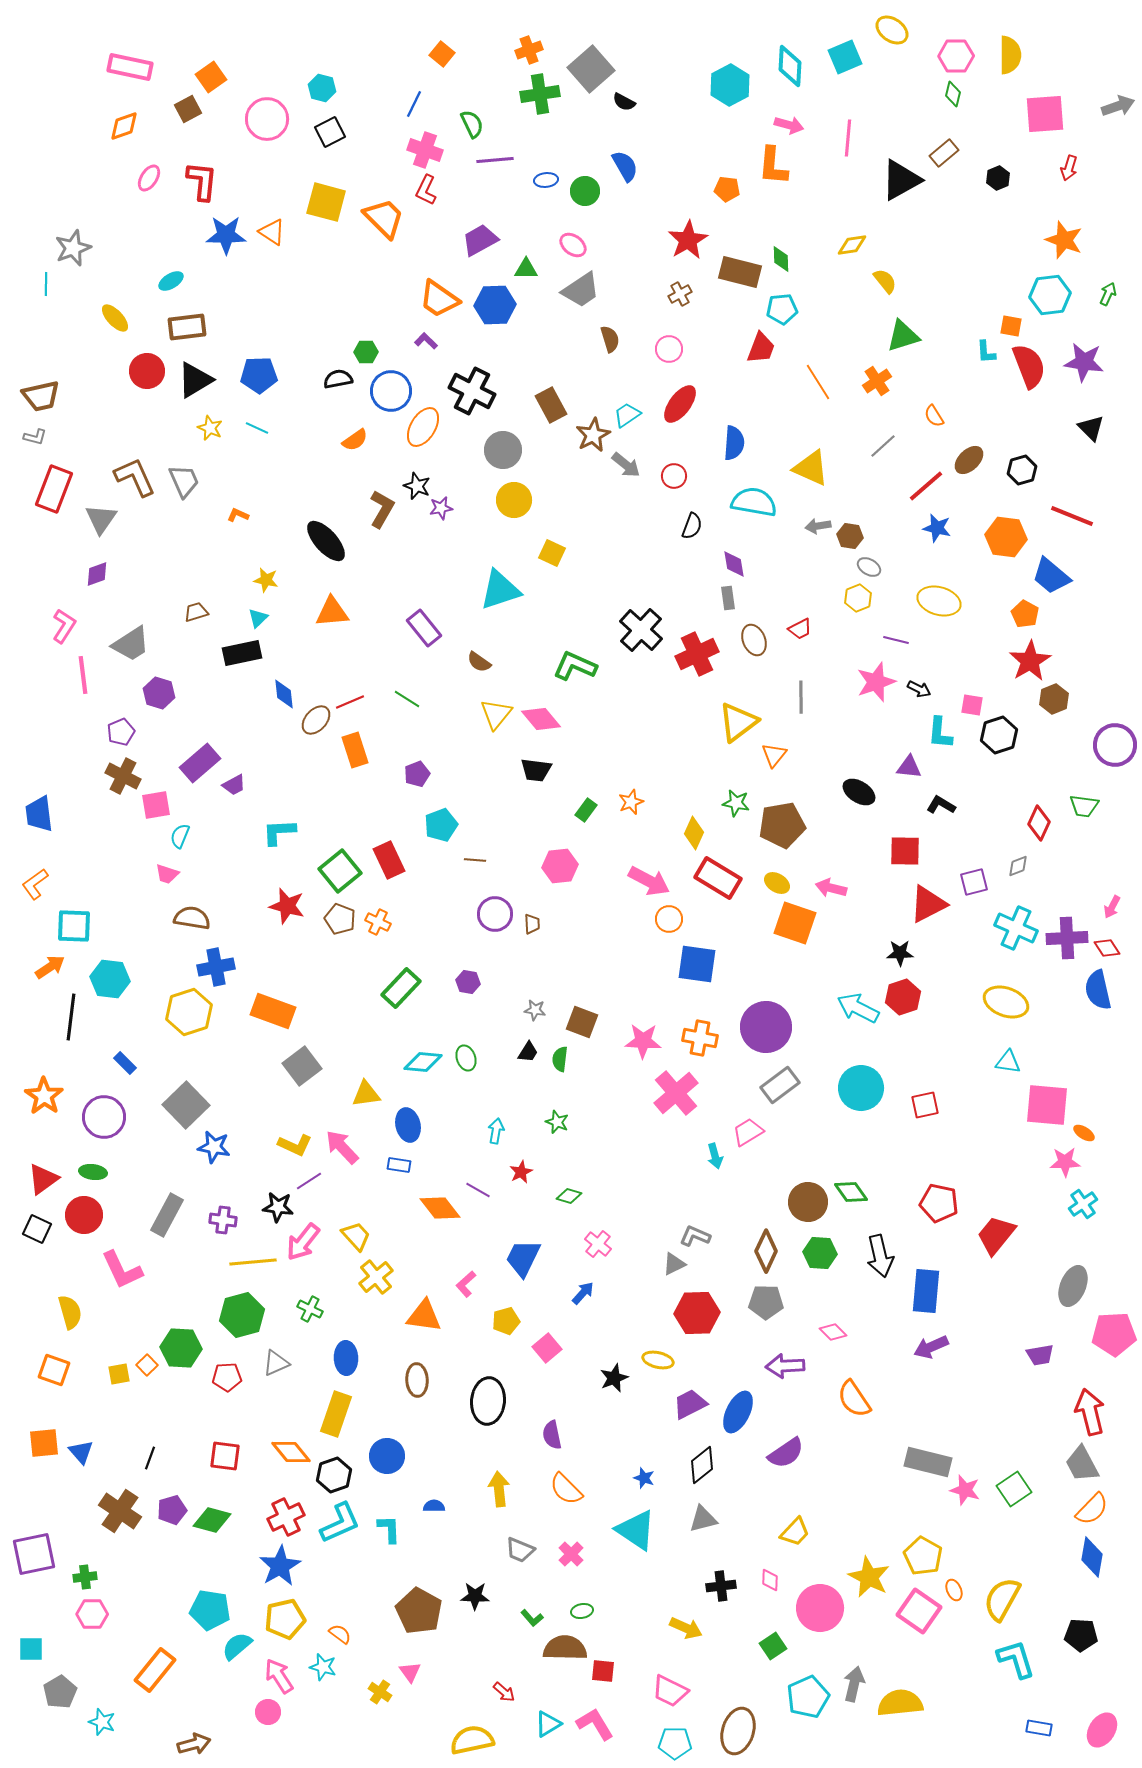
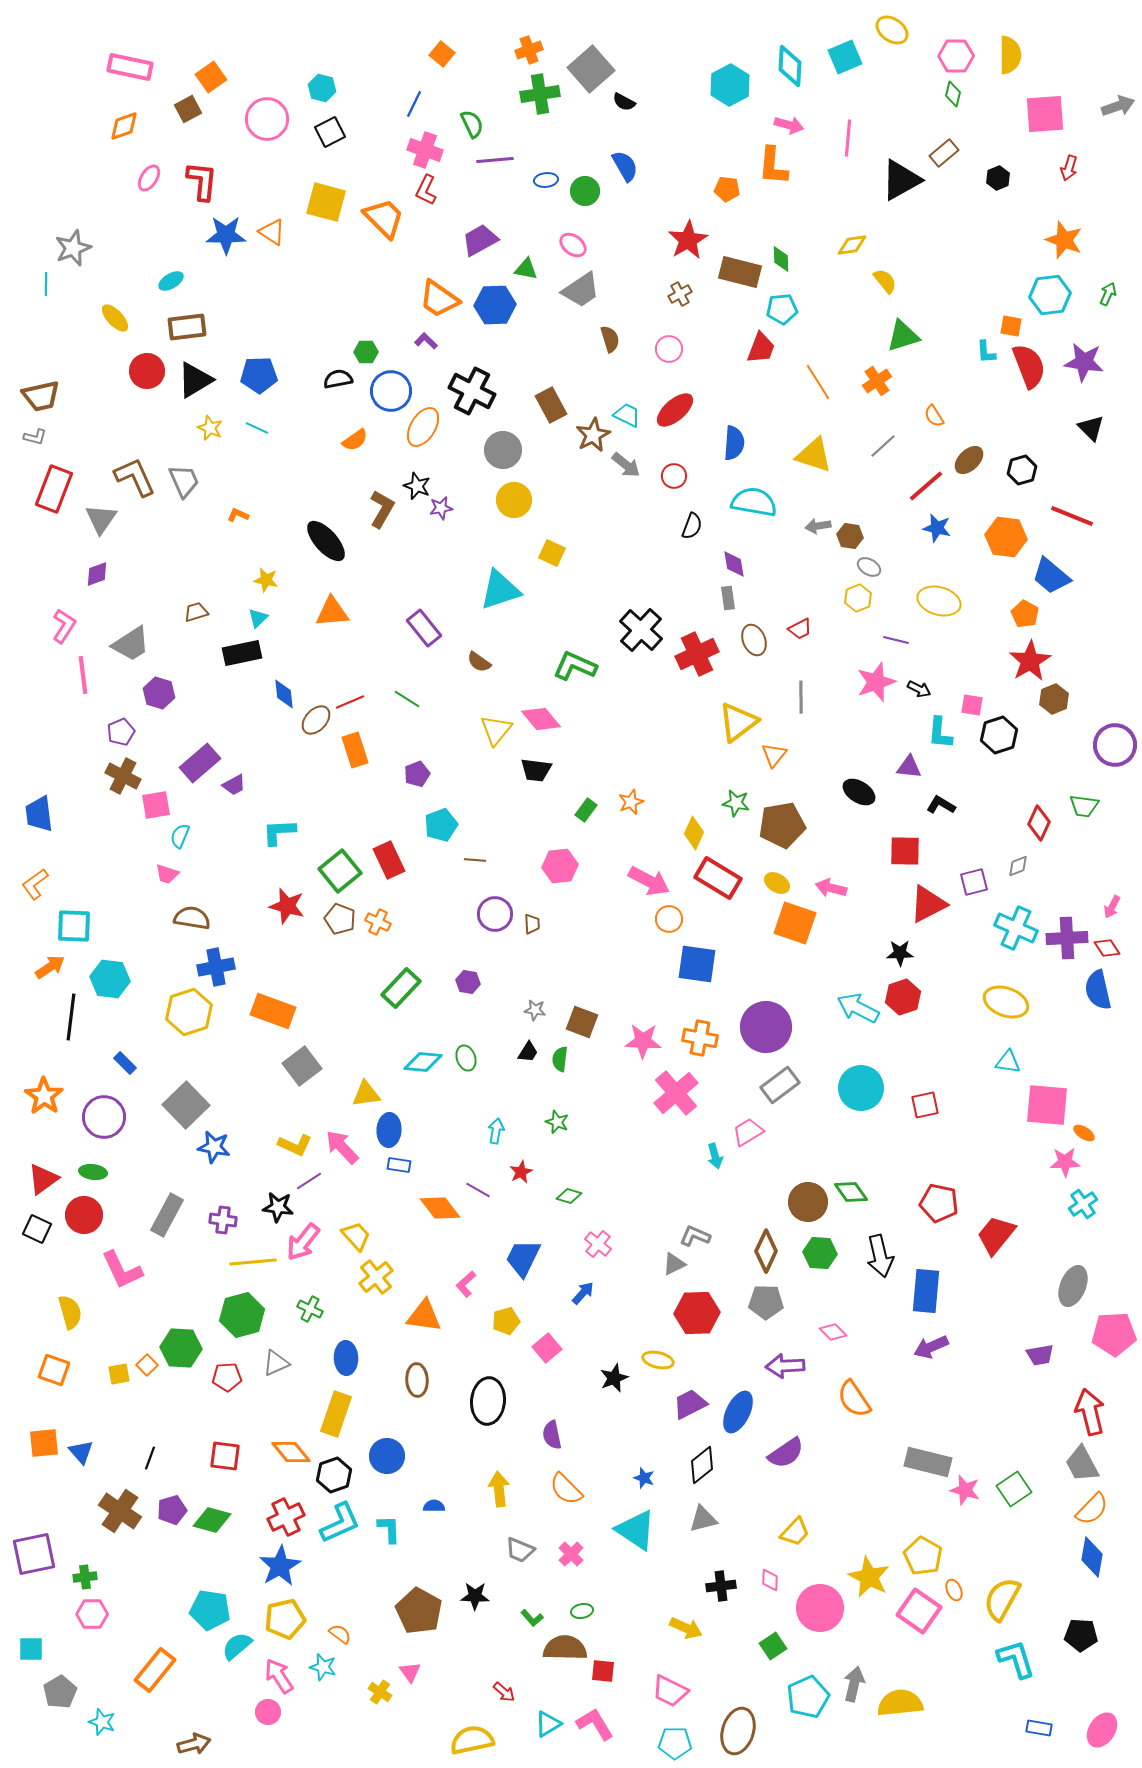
green triangle at (526, 269): rotated 10 degrees clockwise
red ellipse at (680, 404): moved 5 px left, 6 px down; rotated 12 degrees clockwise
cyan trapezoid at (627, 415): rotated 60 degrees clockwise
yellow triangle at (811, 468): moved 3 px right, 13 px up; rotated 6 degrees counterclockwise
yellow triangle at (496, 714): moved 16 px down
blue ellipse at (408, 1125): moved 19 px left, 5 px down; rotated 16 degrees clockwise
